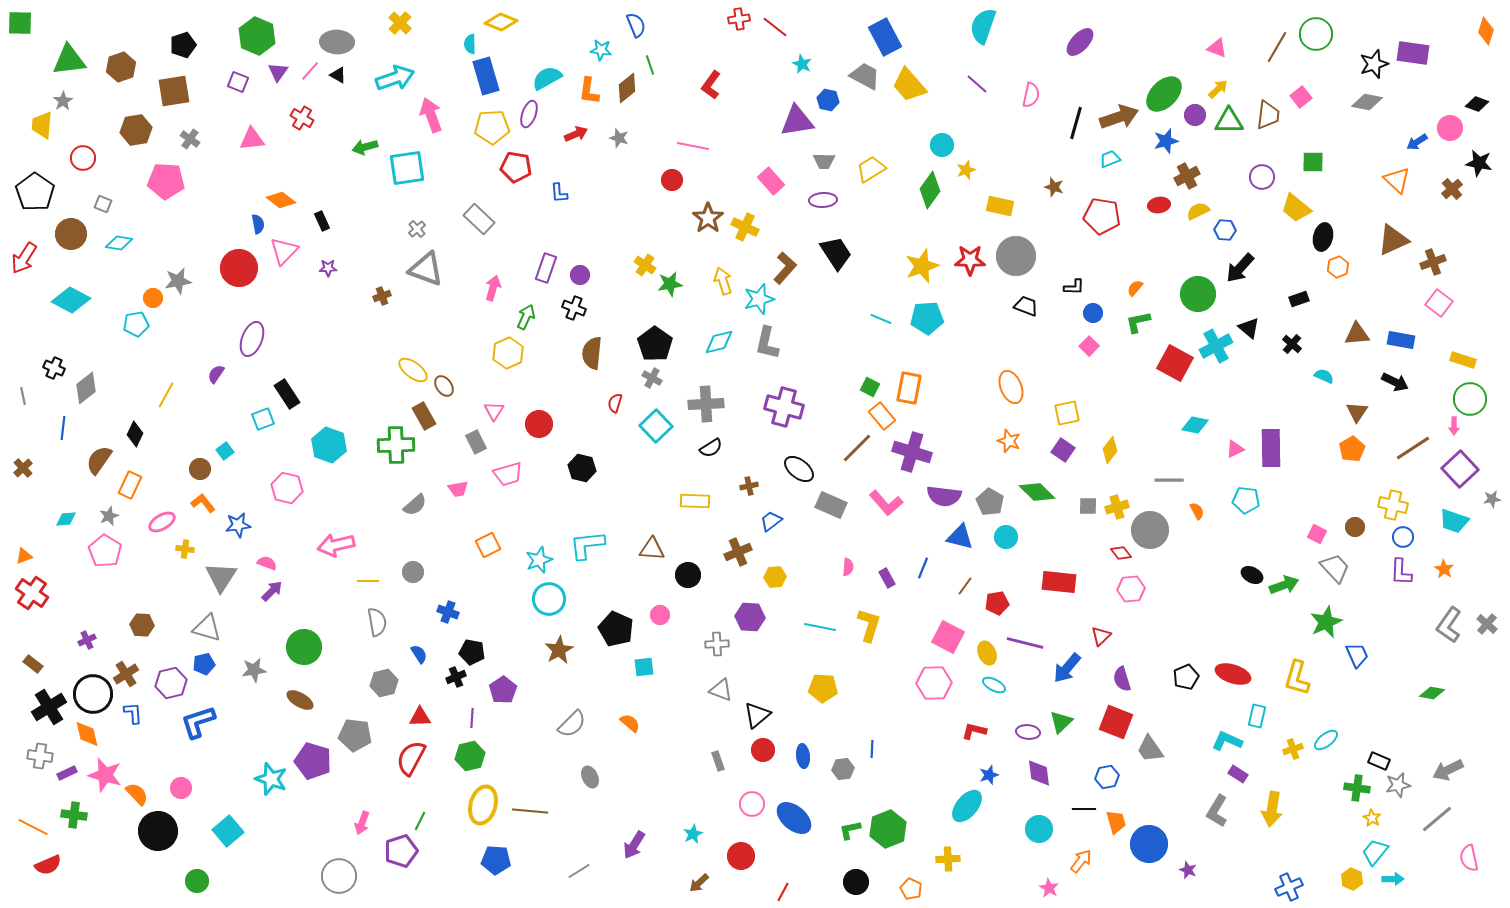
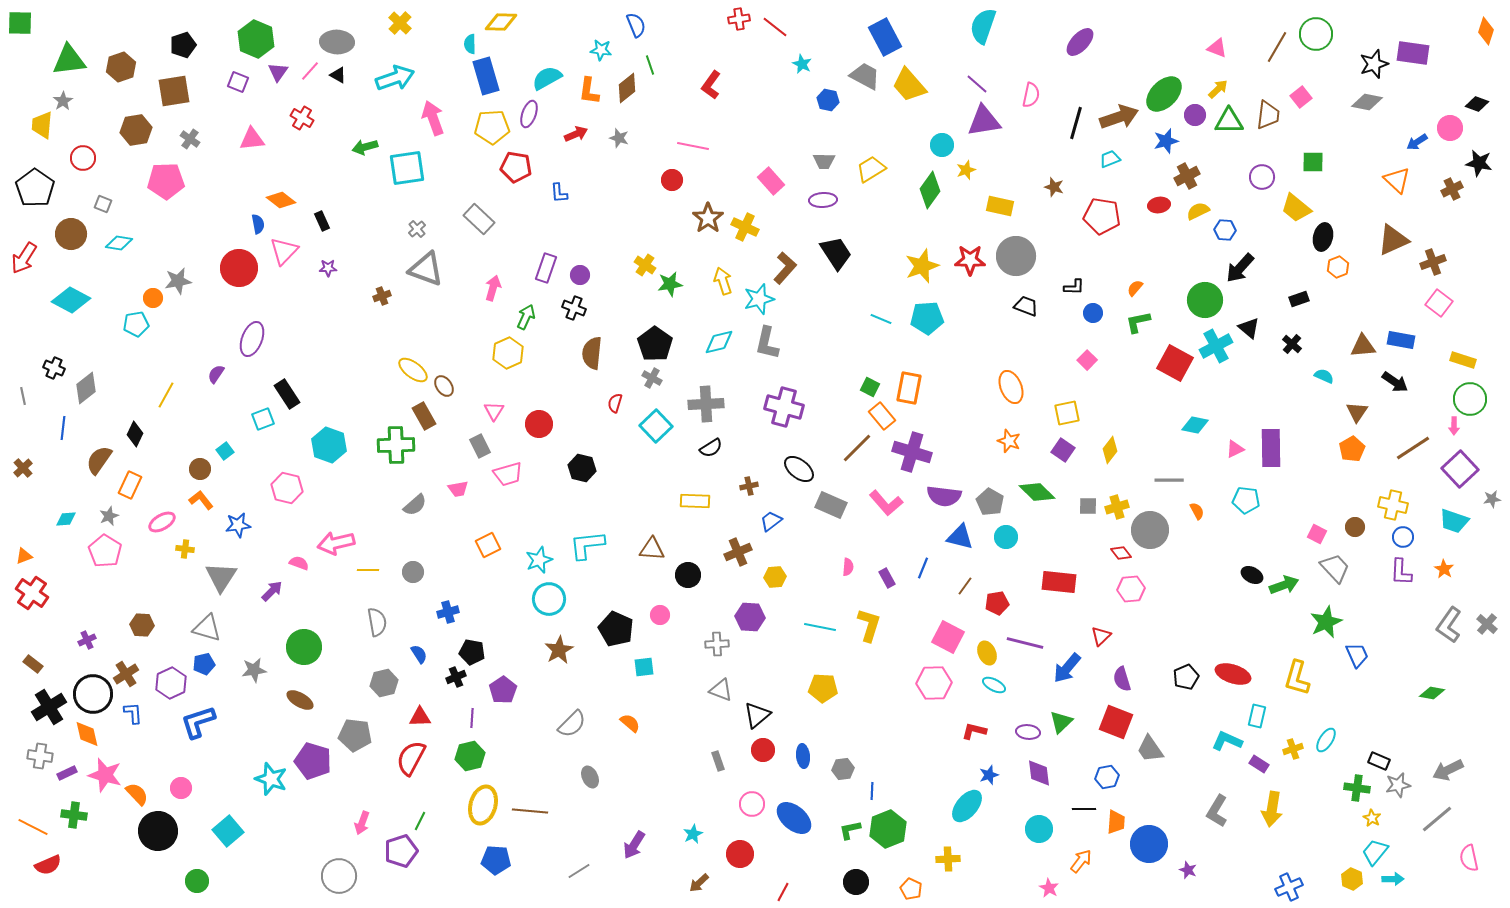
yellow diamond at (501, 22): rotated 20 degrees counterclockwise
green hexagon at (257, 36): moved 1 px left, 3 px down
pink arrow at (431, 115): moved 2 px right, 3 px down
purple triangle at (797, 121): moved 187 px right
pink pentagon at (166, 181): rotated 6 degrees counterclockwise
brown cross at (1452, 189): rotated 15 degrees clockwise
black pentagon at (35, 192): moved 4 px up
green circle at (1198, 294): moved 7 px right, 6 px down
brown triangle at (1357, 334): moved 6 px right, 12 px down
pink square at (1089, 346): moved 2 px left, 14 px down
black arrow at (1395, 382): rotated 8 degrees clockwise
gray rectangle at (476, 442): moved 4 px right, 4 px down
orange L-shape at (203, 503): moved 2 px left, 3 px up
pink arrow at (336, 545): moved 2 px up
pink semicircle at (267, 563): moved 32 px right
yellow line at (368, 581): moved 11 px up
blue cross at (448, 612): rotated 35 degrees counterclockwise
purple hexagon at (171, 683): rotated 12 degrees counterclockwise
cyan ellipse at (1326, 740): rotated 20 degrees counterclockwise
blue line at (872, 749): moved 42 px down
purple rectangle at (1238, 774): moved 21 px right, 10 px up
orange trapezoid at (1116, 822): rotated 20 degrees clockwise
red circle at (741, 856): moved 1 px left, 2 px up
